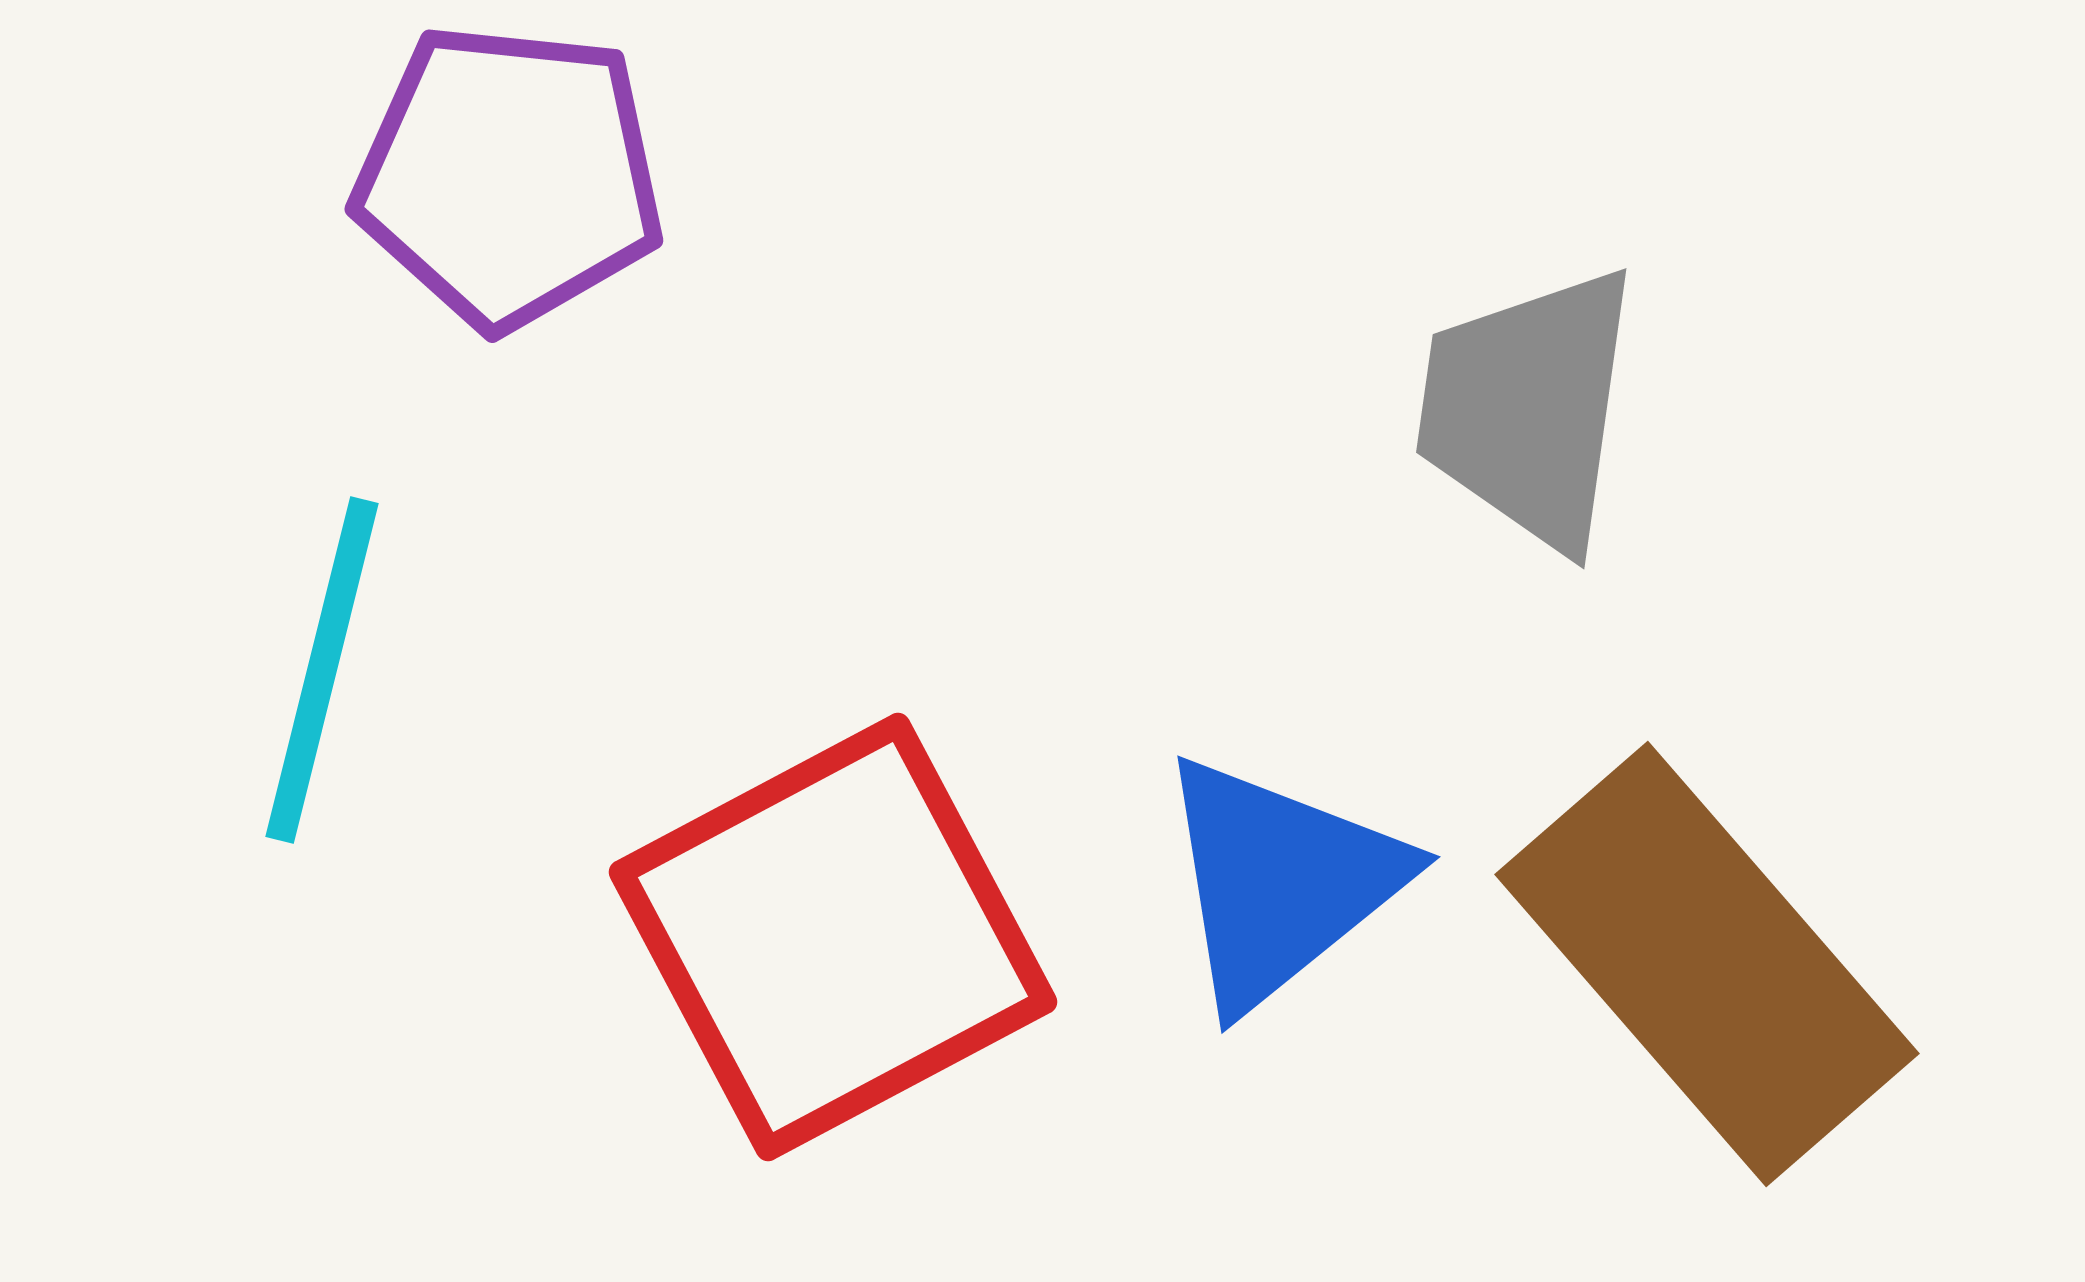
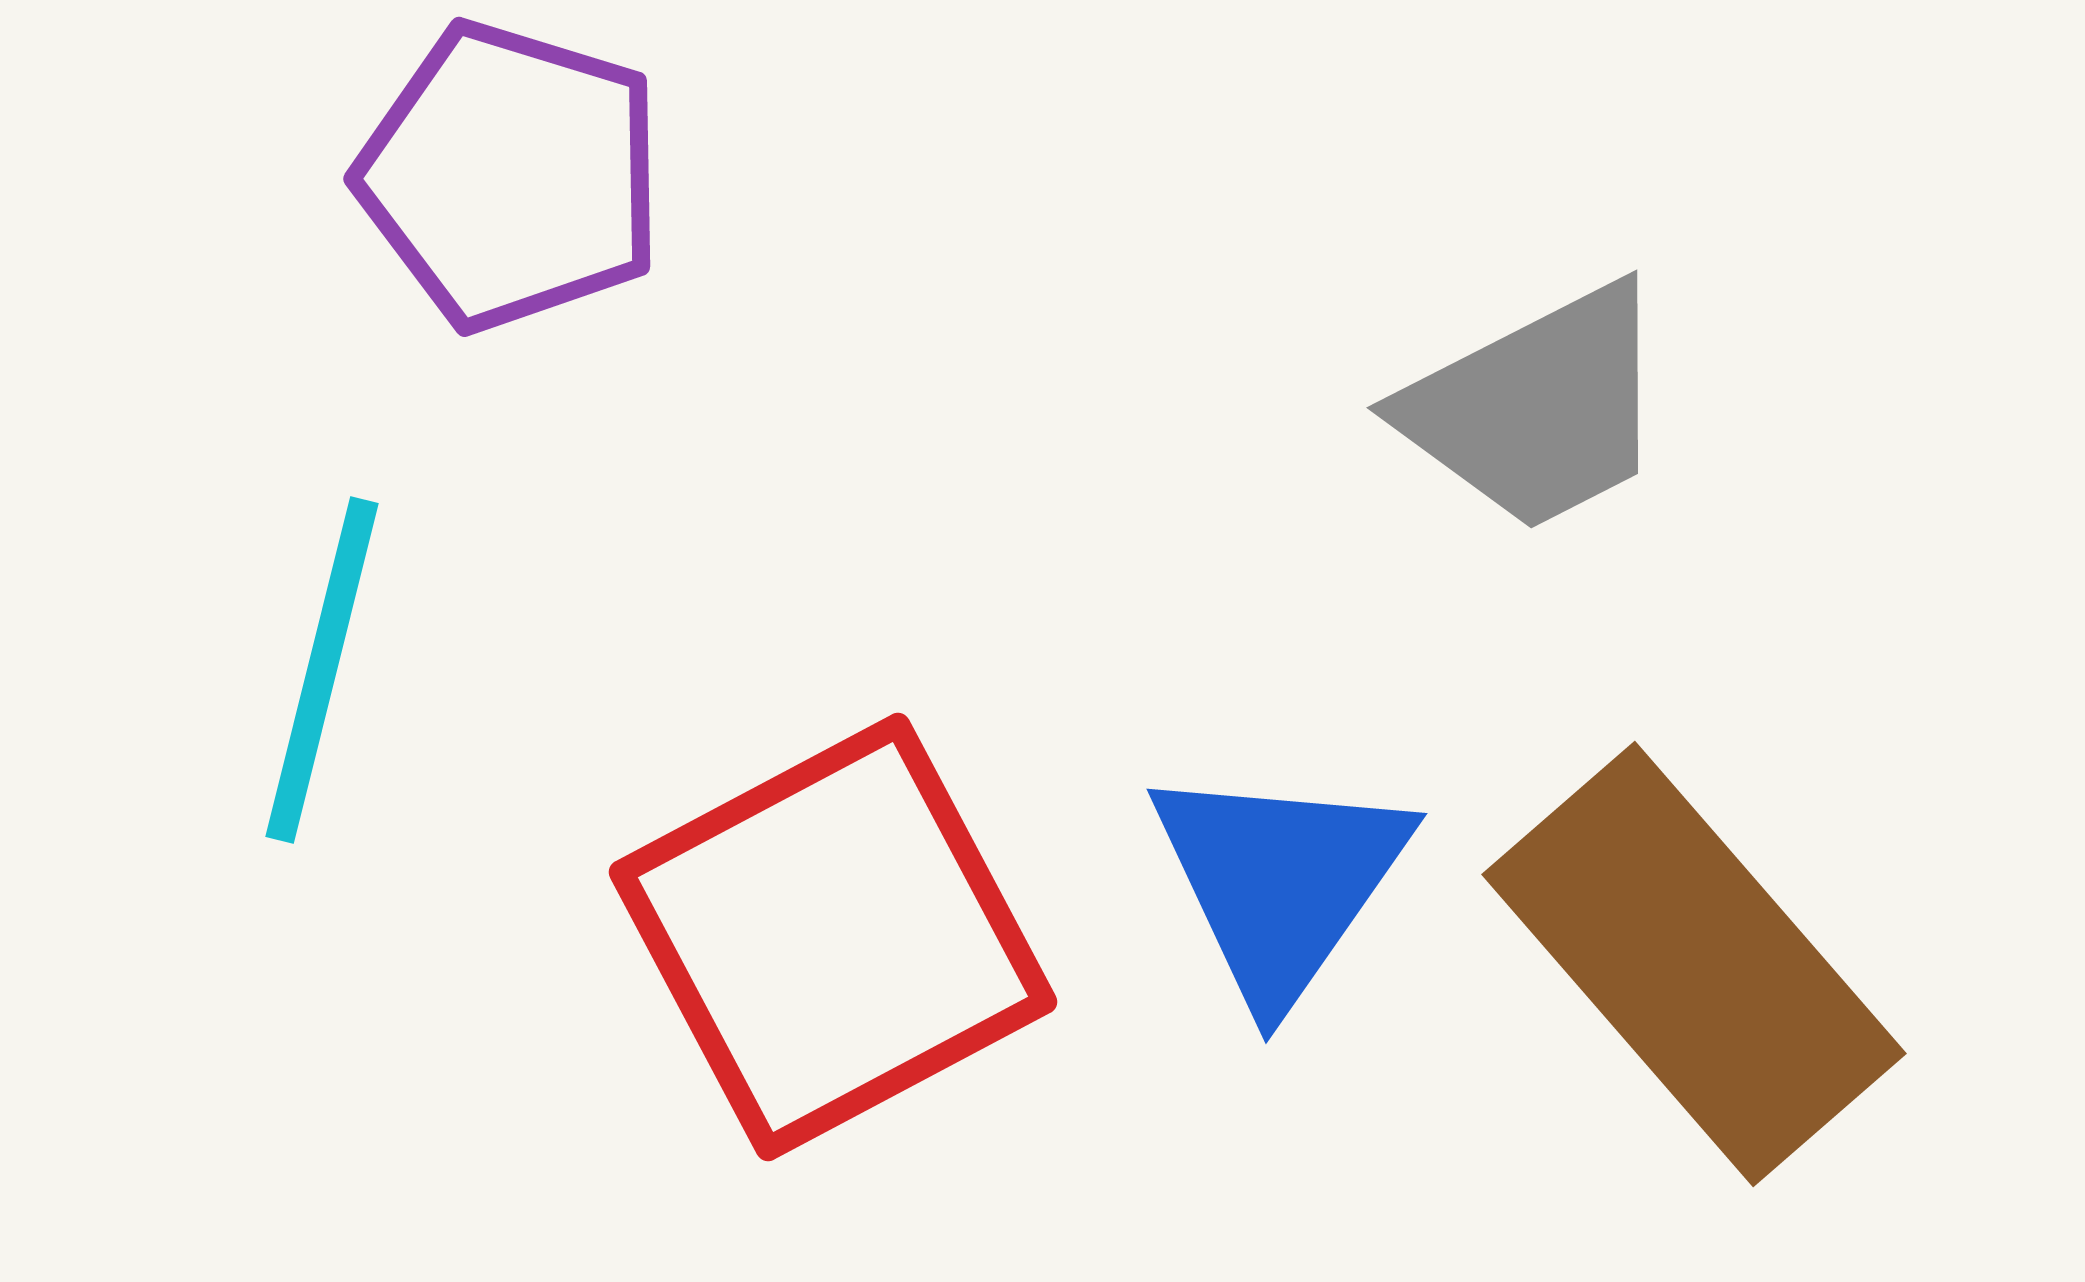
purple pentagon: moved 2 px right; rotated 11 degrees clockwise
gray trapezoid: moved 9 px right; rotated 125 degrees counterclockwise
blue triangle: rotated 16 degrees counterclockwise
brown rectangle: moved 13 px left
